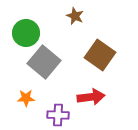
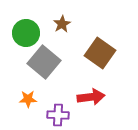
brown star: moved 13 px left, 8 px down; rotated 18 degrees clockwise
brown square: moved 2 px up
orange star: moved 2 px right, 1 px down
